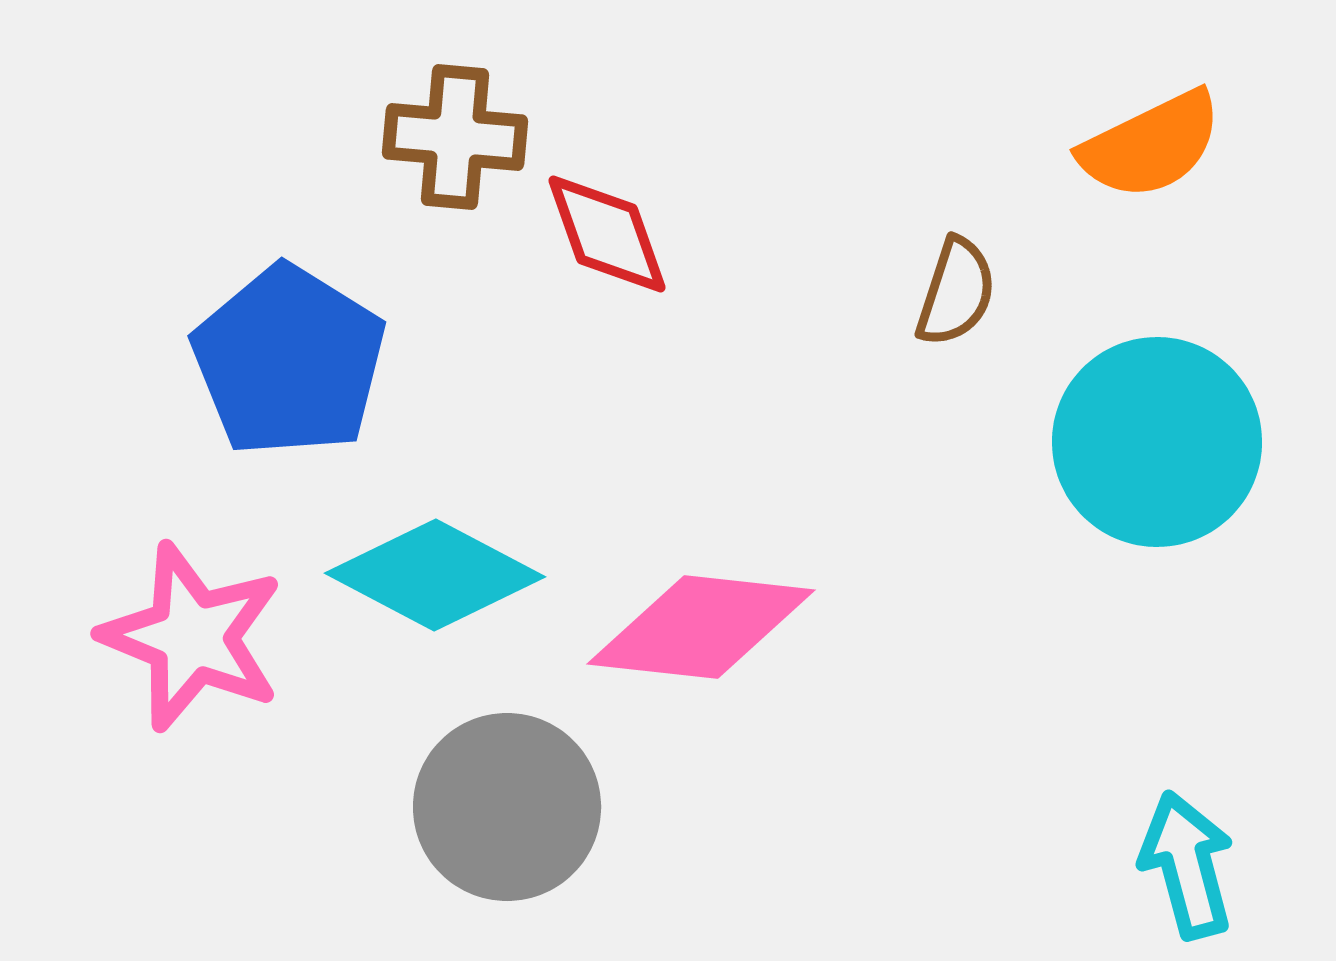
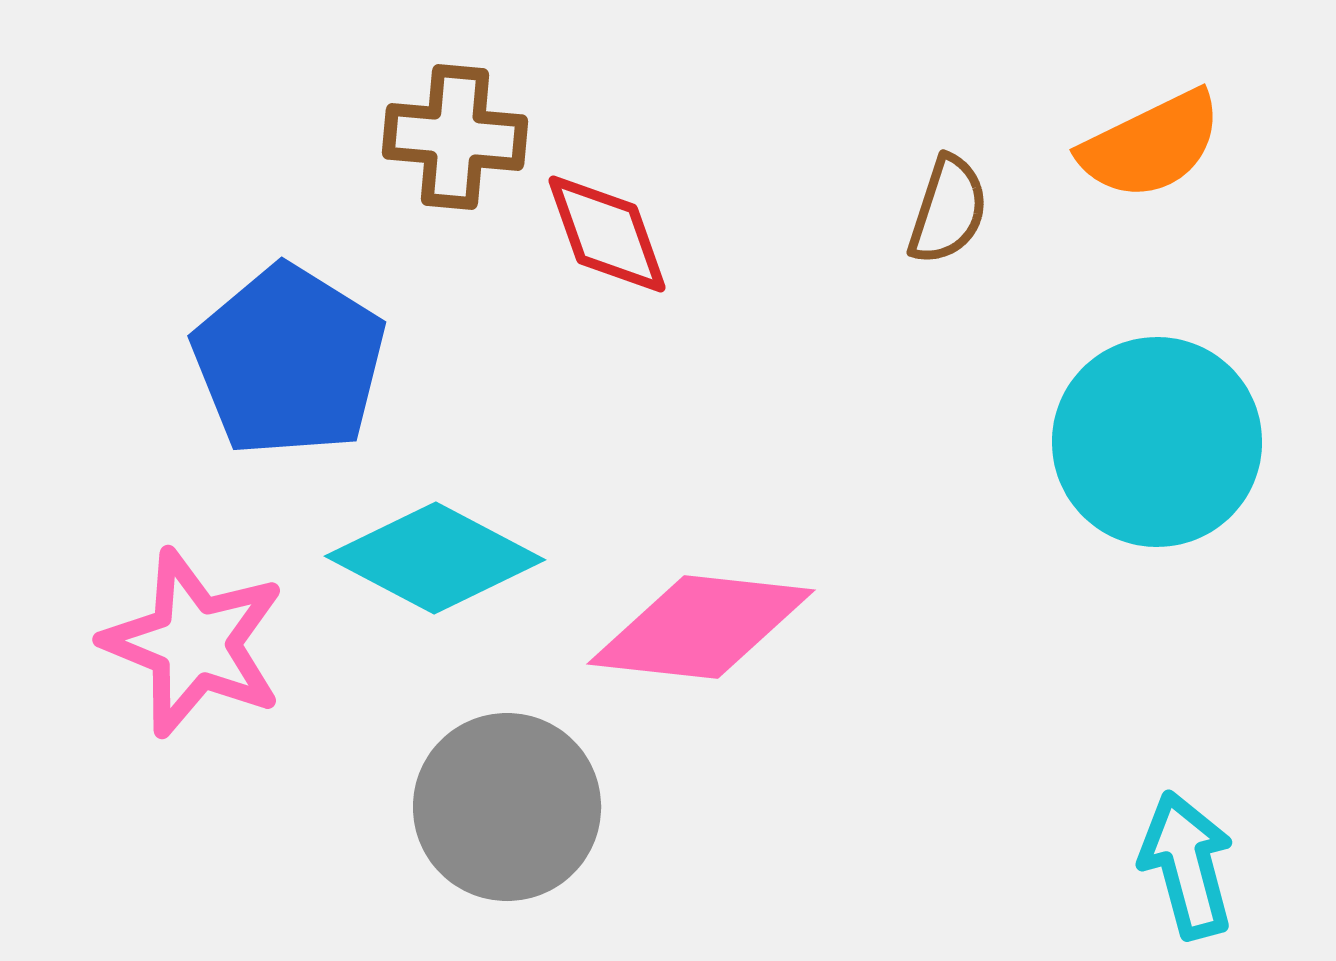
brown semicircle: moved 8 px left, 82 px up
cyan diamond: moved 17 px up
pink star: moved 2 px right, 6 px down
